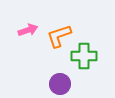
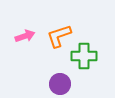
pink arrow: moved 3 px left, 6 px down
